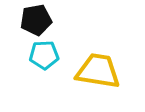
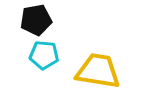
cyan pentagon: rotated 8 degrees clockwise
